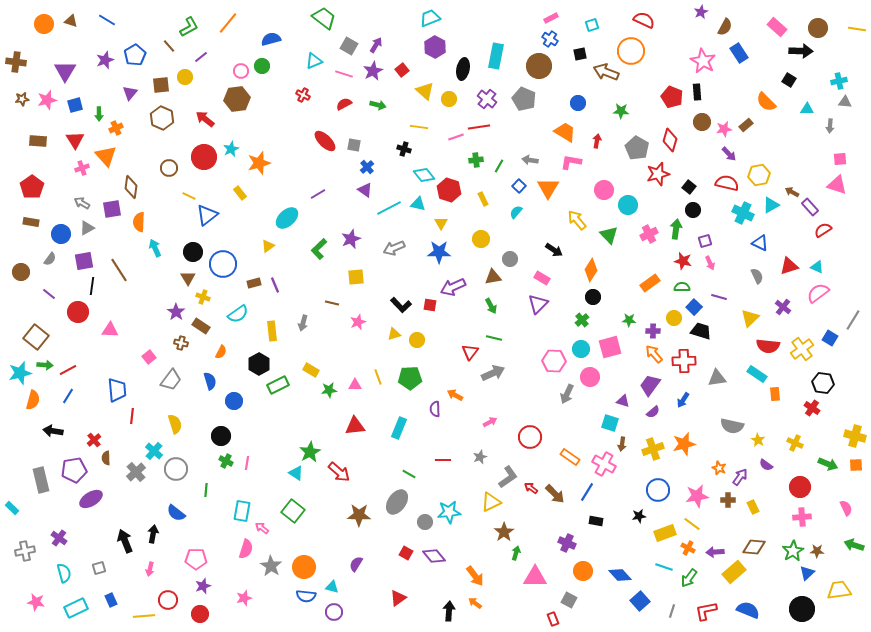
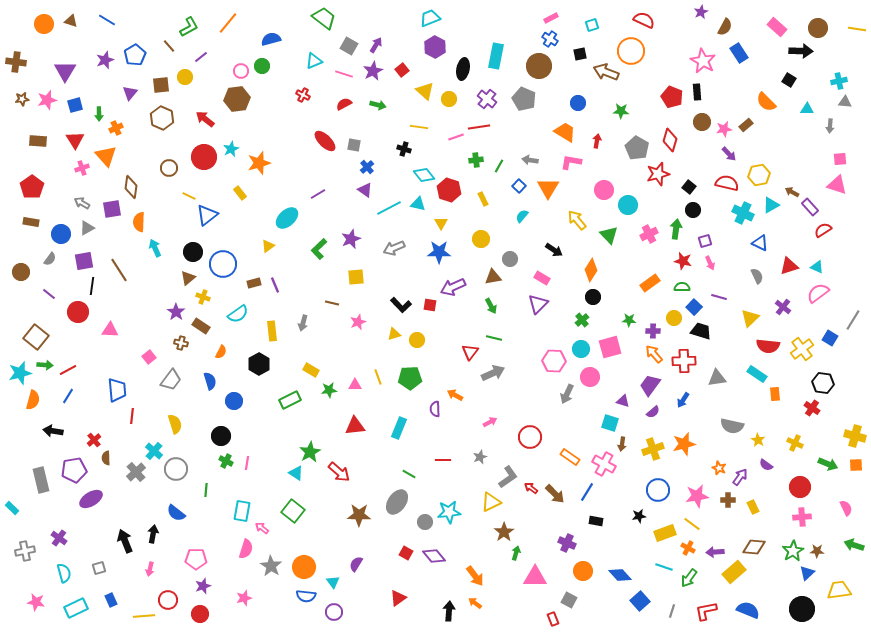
cyan semicircle at (516, 212): moved 6 px right, 4 px down
brown triangle at (188, 278): rotated 21 degrees clockwise
green rectangle at (278, 385): moved 12 px right, 15 px down
cyan triangle at (332, 587): moved 1 px right, 5 px up; rotated 40 degrees clockwise
